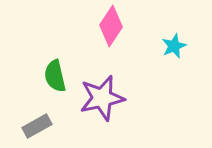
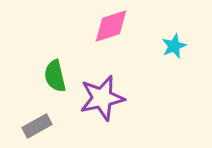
pink diamond: rotated 39 degrees clockwise
